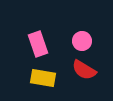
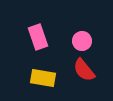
pink rectangle: moved 7 px up
red semicircle: rotated 20 degrees clockwise
